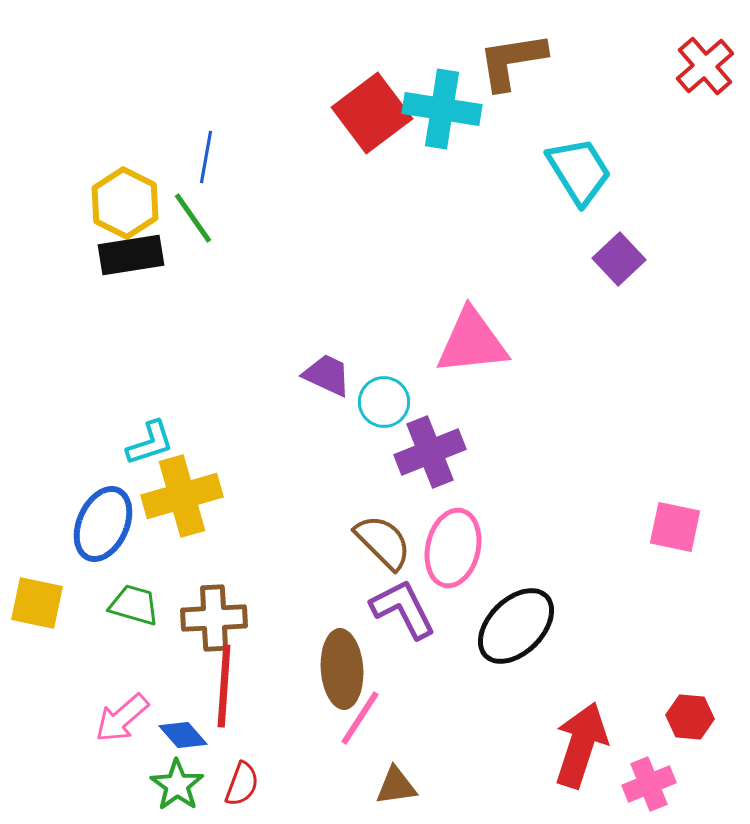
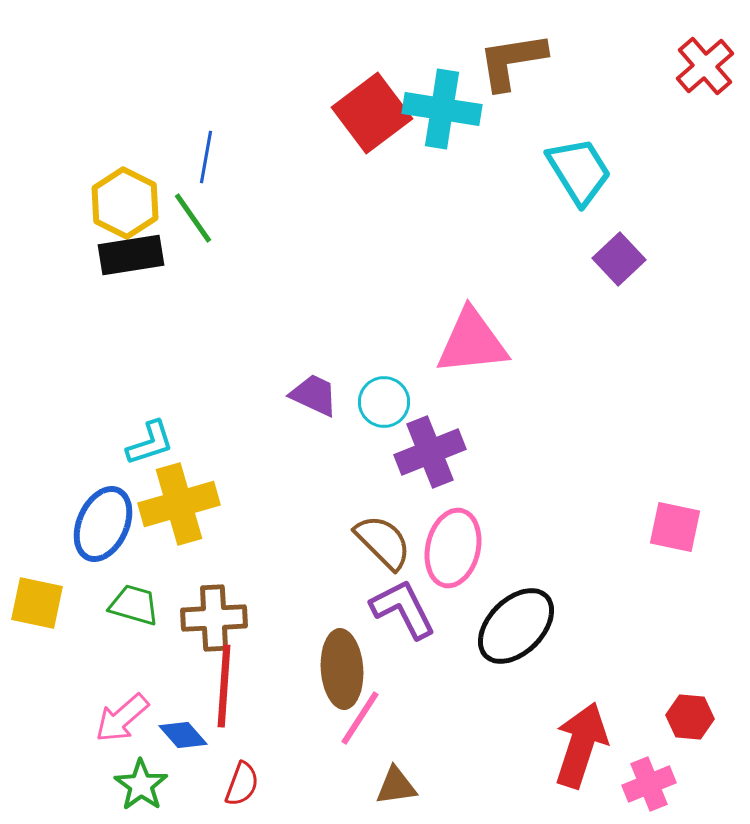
purple trapezoid: moved 13 px left, 20 px down
yellow cross: moved 3 px left, 8 px down
green star: moved 36 px left
